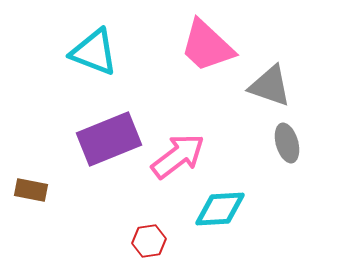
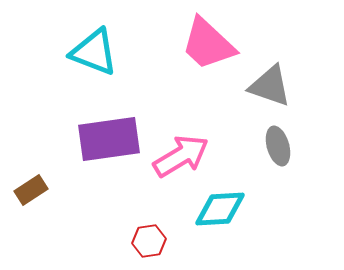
pink trapezoid: moved 1 px right, 2 px up
purple rectangle: rotated 14 degrees clockwise
gray ellipse: moved 9 px left, 3 px down
pink arrow: moved 3 px right; rotated 6 degrees clockwise
brown rectangle: rotated 44 degrees counterclockwise
